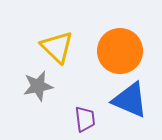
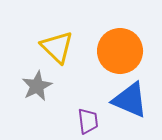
gray star: moved 1 px left; rotated 16 degrees counterclockwise
purple trapezoid: moved 3 px right, 2 px down
